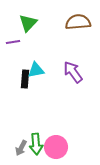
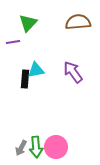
green arrow: moved 3 px down
